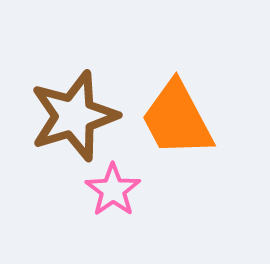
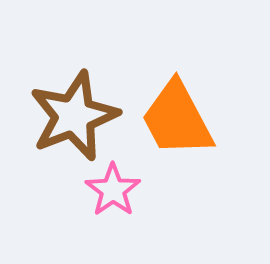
brown star: rotated 4 degrees counterclockwise
